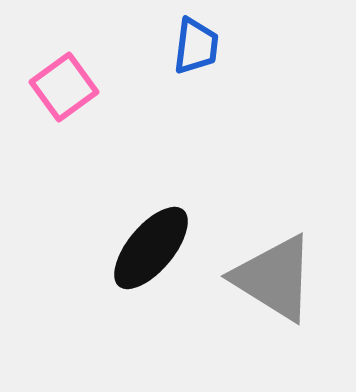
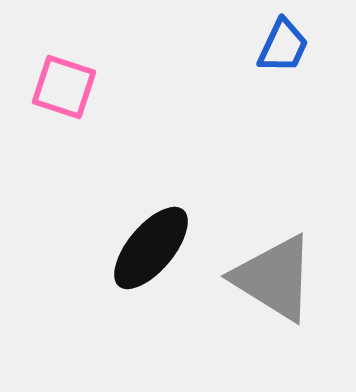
blue trapezoid: moved 87 px right; rotated 18 degrees clockwise
pink square: rotated 36 degrees counterclockwise
